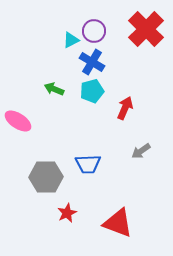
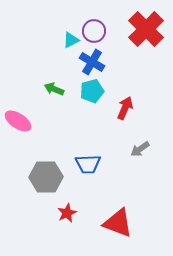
gray arrow: moved 1 px left, 2 px up
